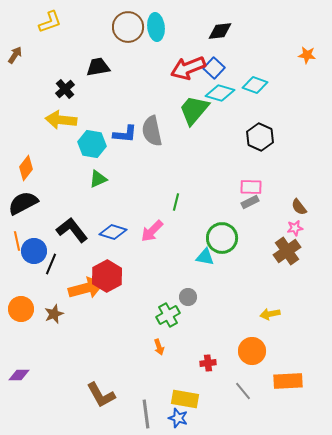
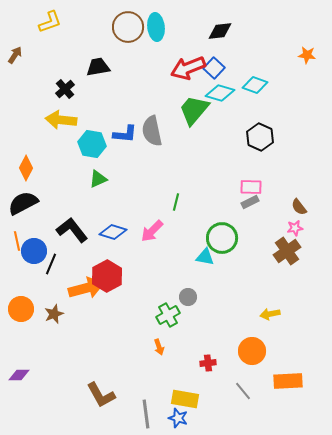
orange diamond at (26, 168): rotated 10 degrees counterclockwise
